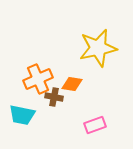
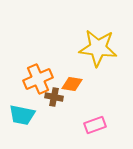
yellow star: rotated 18 degrees clockwise
